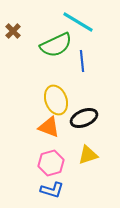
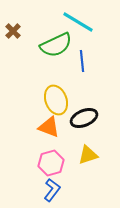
blue L-shape: rotated 70 degrees counterclockwise
